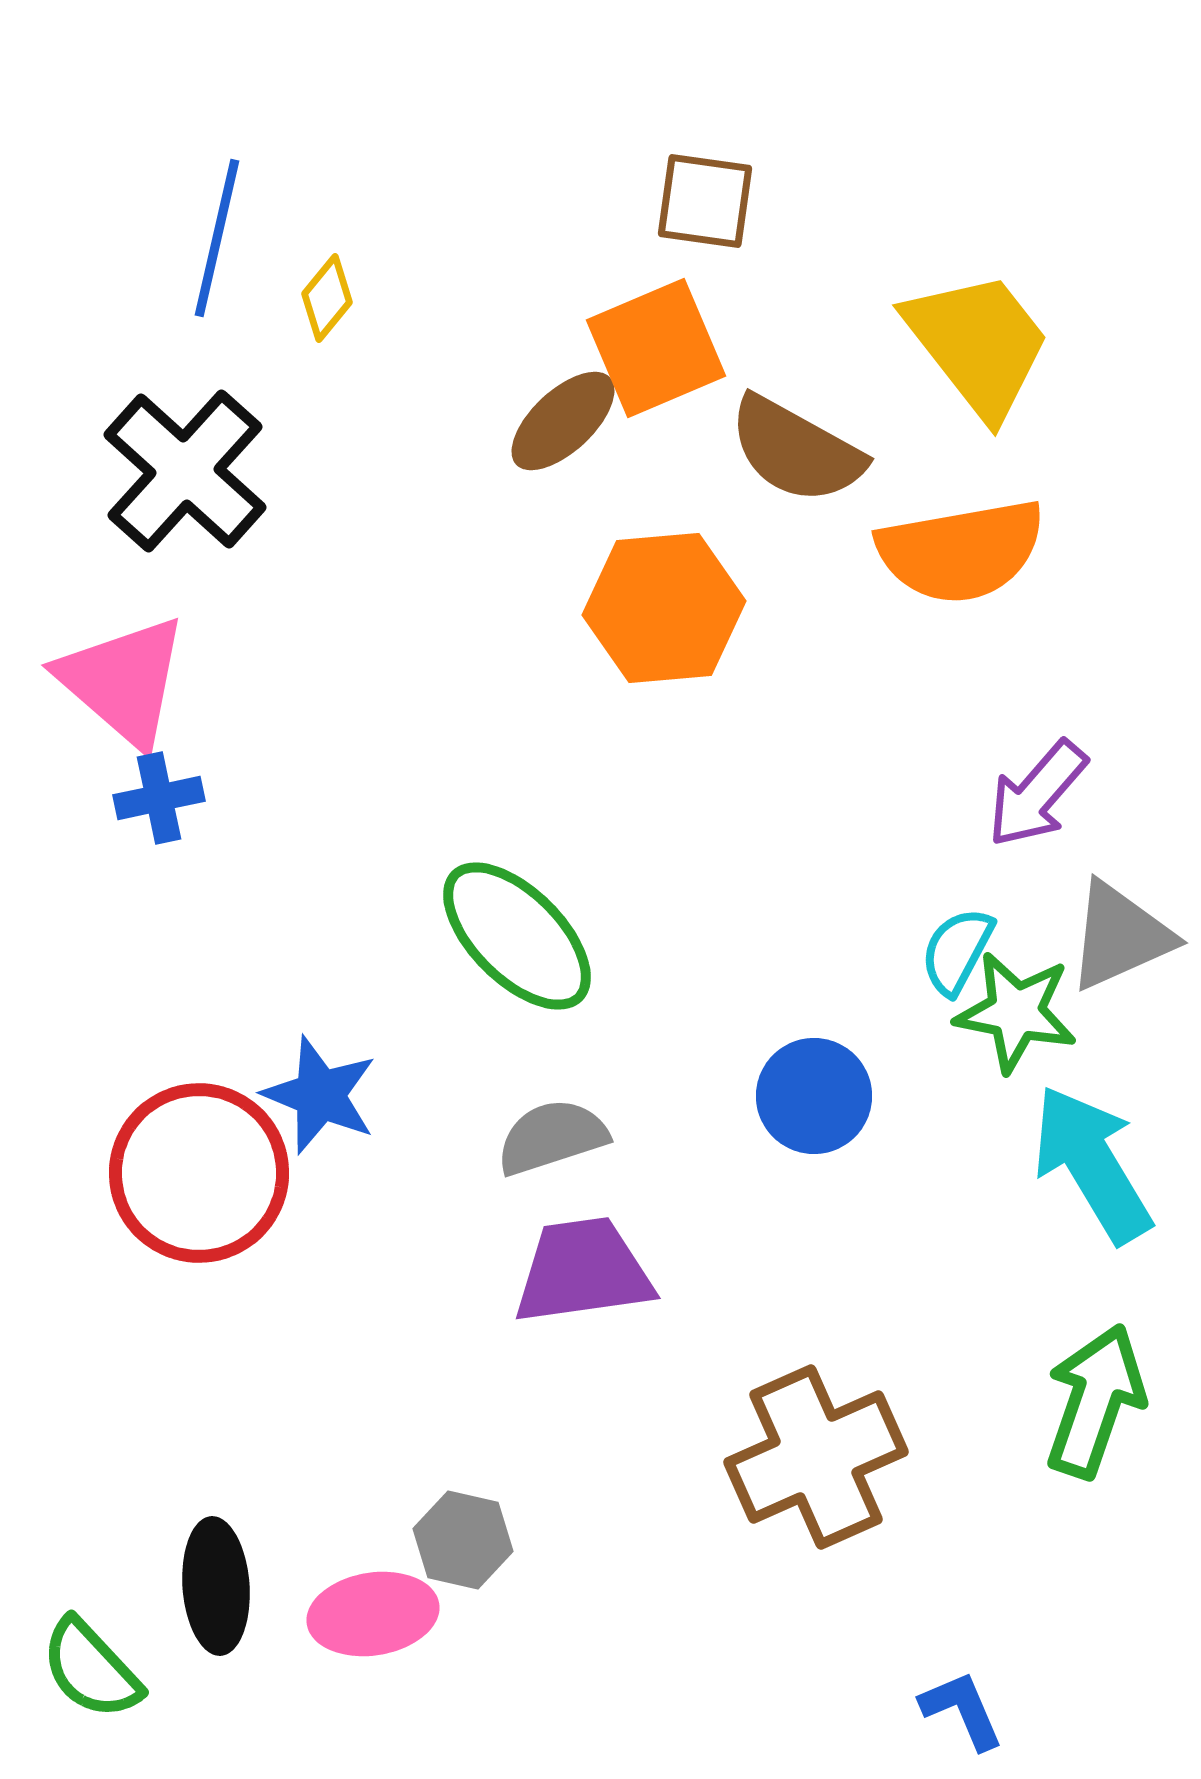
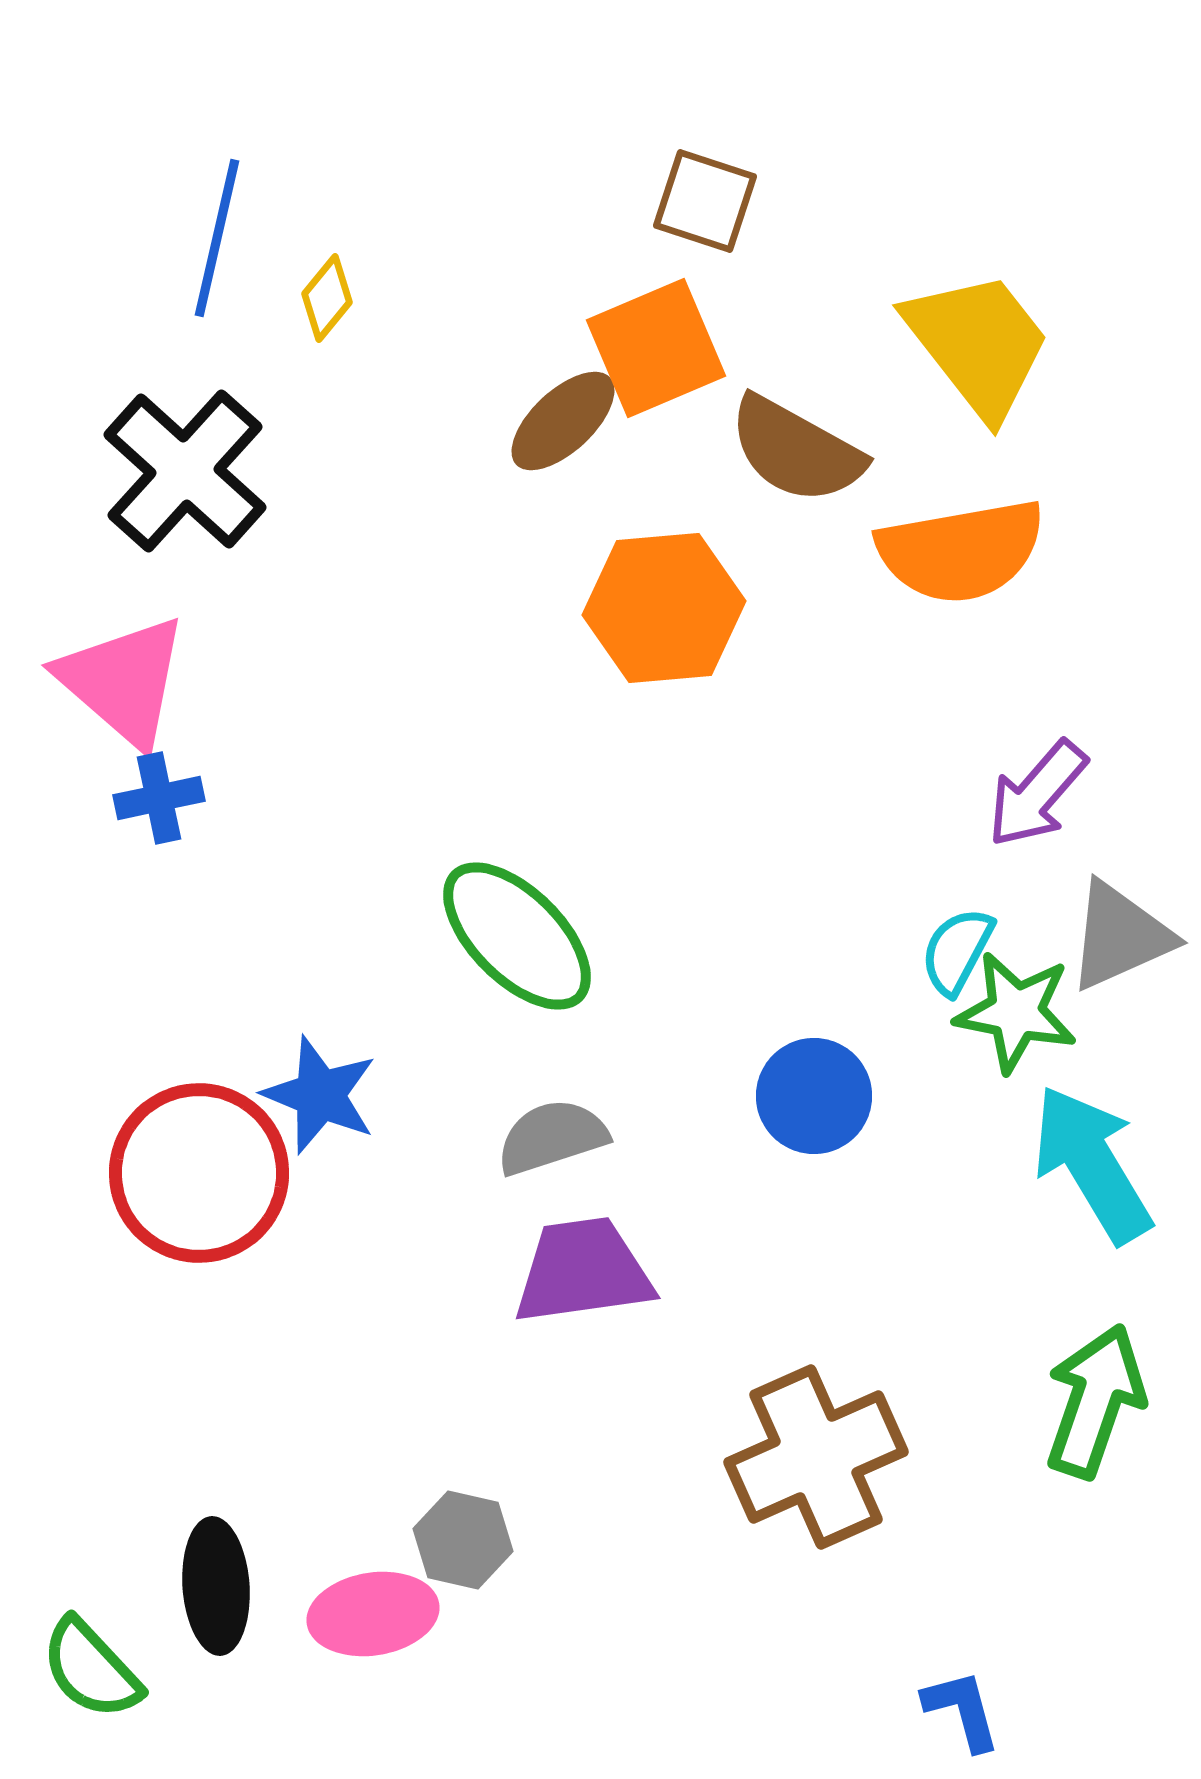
brown square: rotated 10 degrees clockwise
blue L-shape: rotated 8 degrees clockwise
